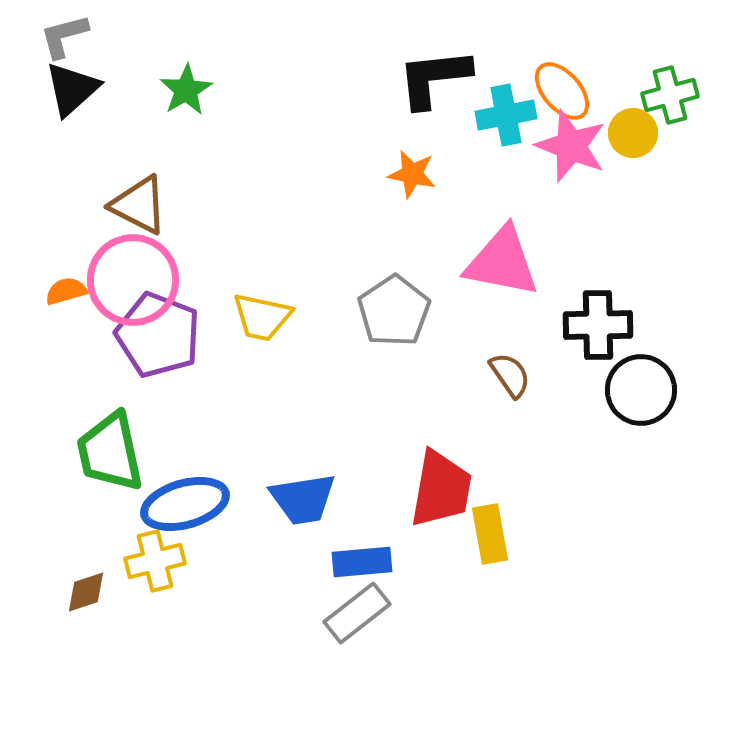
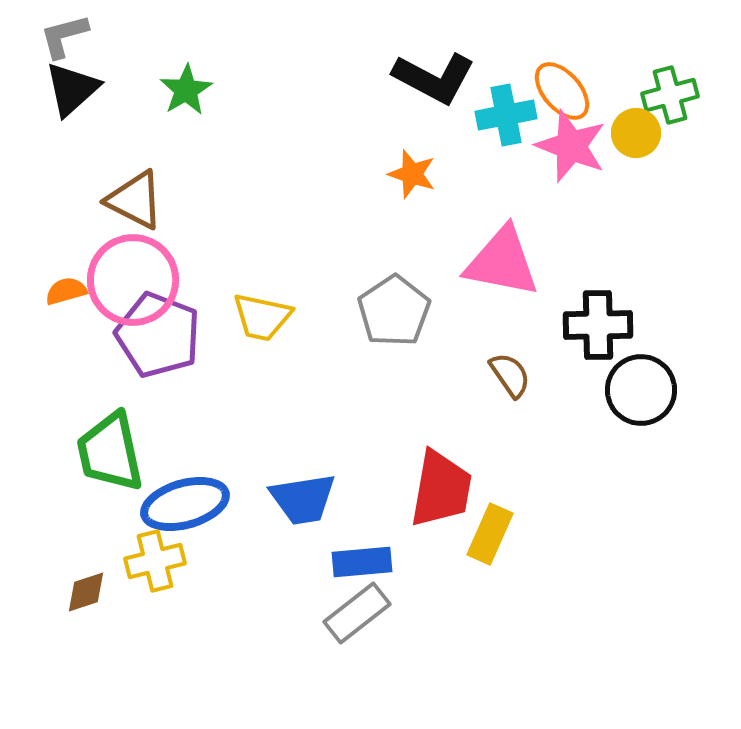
black L-shape: rotated 146 degrees counterclockwise
yellow circle: moved 3 px right
orange star: rotated 6 degrees clockwise
brown triangle: moved 4 px left, 5 px up
yellow rectangle: rotated 34 degrees clockwise
